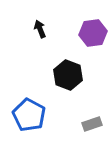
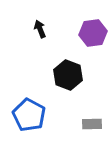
gray rectangle: rotated 18 degrees clockwise
